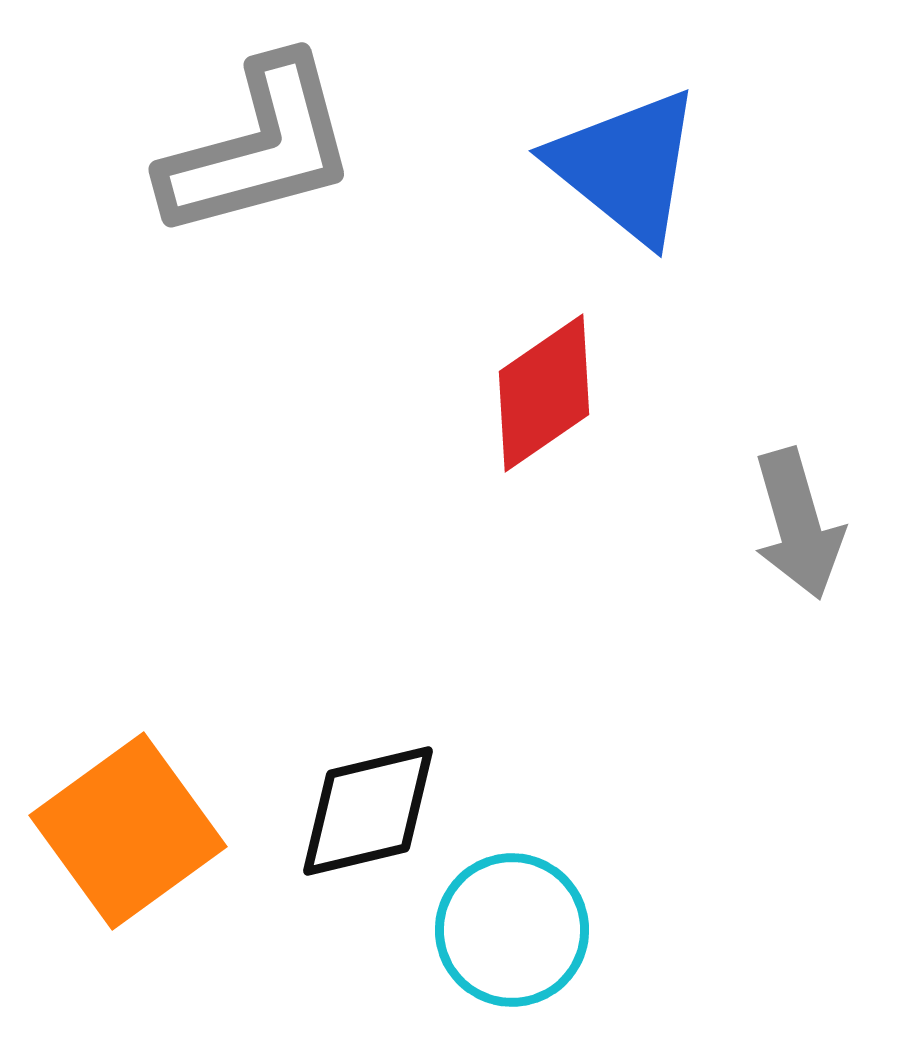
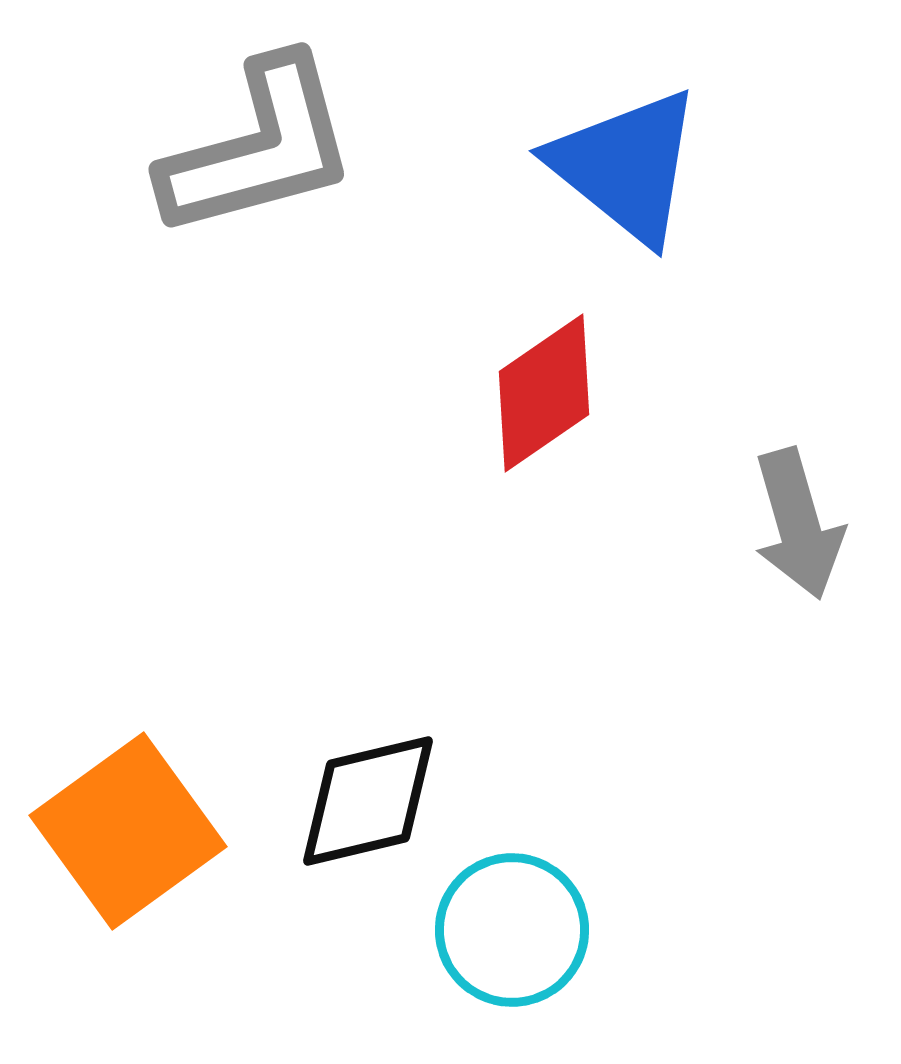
black diamond: moved 10 px up
